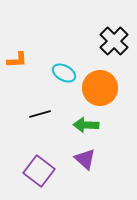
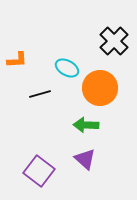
cyan ellipse: moved 3 px right, 5 px up
black line: moved 20 px up
